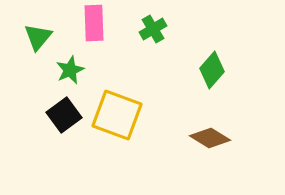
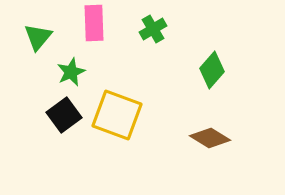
green star: moved 1 px right, 2 px down
